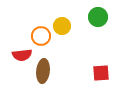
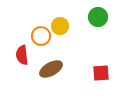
yellow circle: moved 2 px left
red semicircle: rotated 90 degrees clockwise
brown ellipse: moved 8 px right, 2 px up; rotated 55 degrees clockwise
